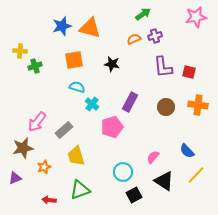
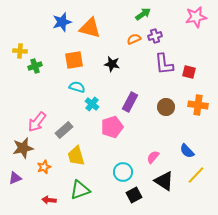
blue star: moved 4 px up
purple L-shape: moved 1 px right, 3 px up
